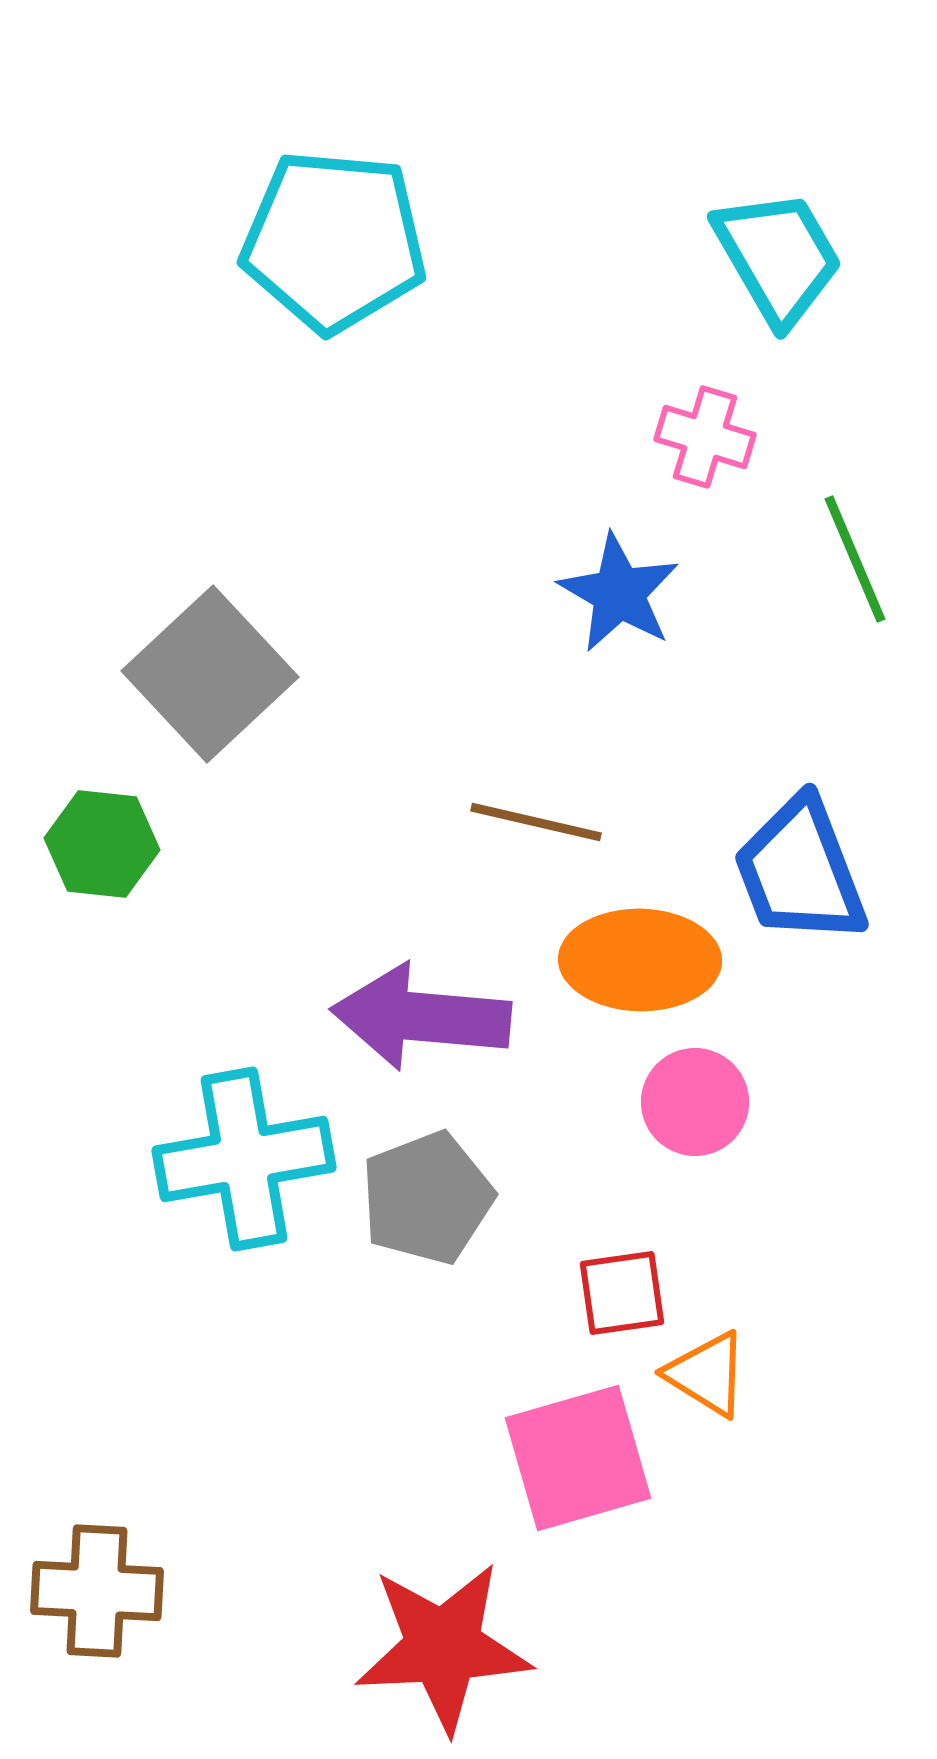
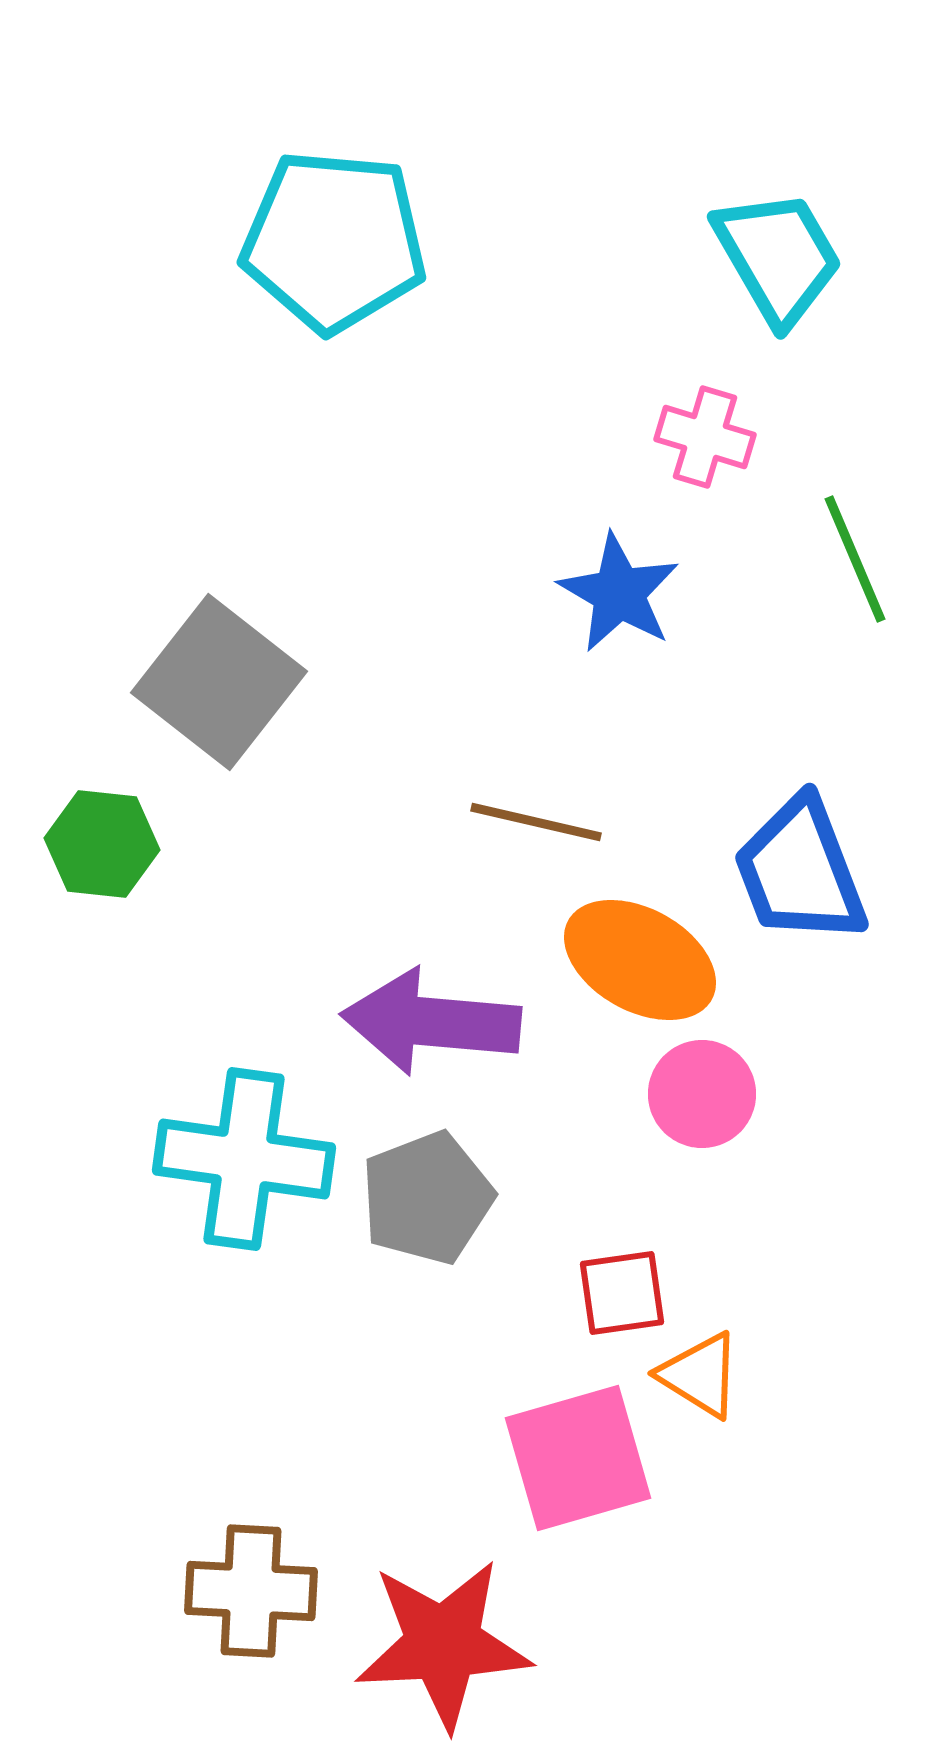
gray square: moved 9 px right, 8 px down; rotated 9 degrees counterclockwise
orange ellipse: rotated 28 degrees clockwise
purple arrow: moved 10 px right, 5 px down
pink circle: moved 7 px right, 8 px up
cyan cross: rotated 18 degrees clockwise
orange triangle: moved 7 px left, 1 px down
brown cross: moved 154 px right
red star: moved 3 px up
